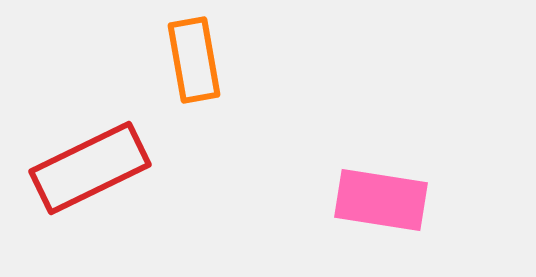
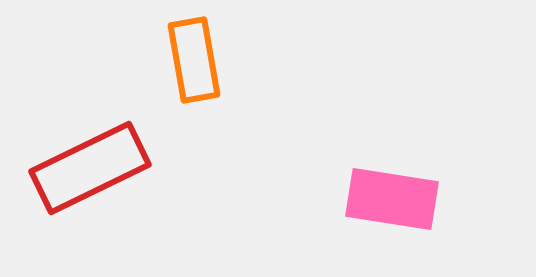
pink rectangle: moved 11 px right, 1 px up
